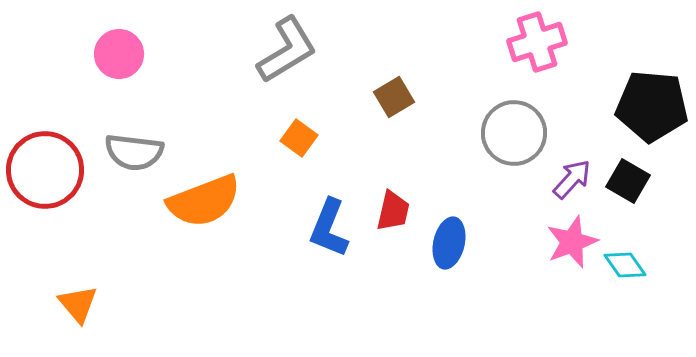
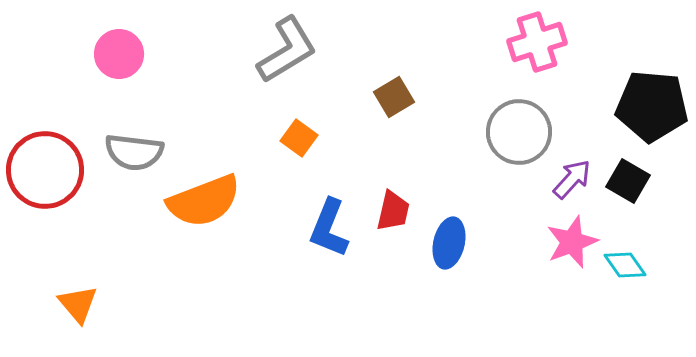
gray circle: moved 5 px right, 1 px up
